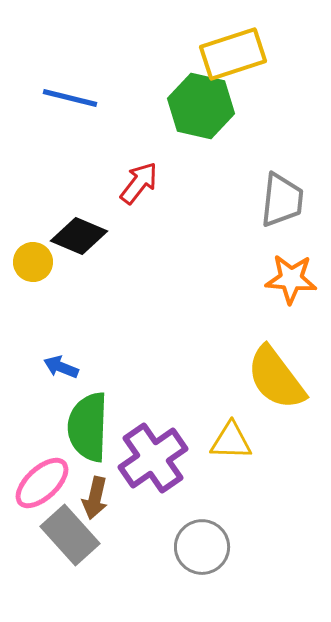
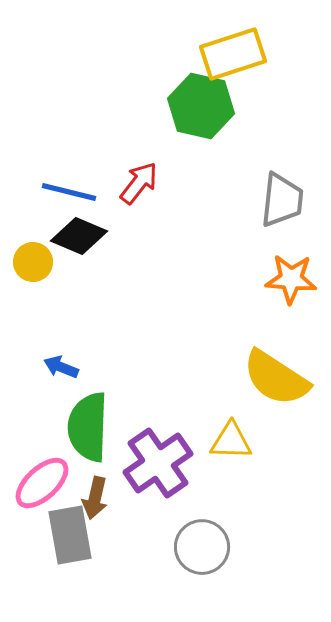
blue line: moved 1 px left, 94 px down
yellow semicircle: rotated 20 degrees counterclockwise
purple cross: moved 5 px right, 5 px down
gray rectangle: rotated 32 degrees clockwise
